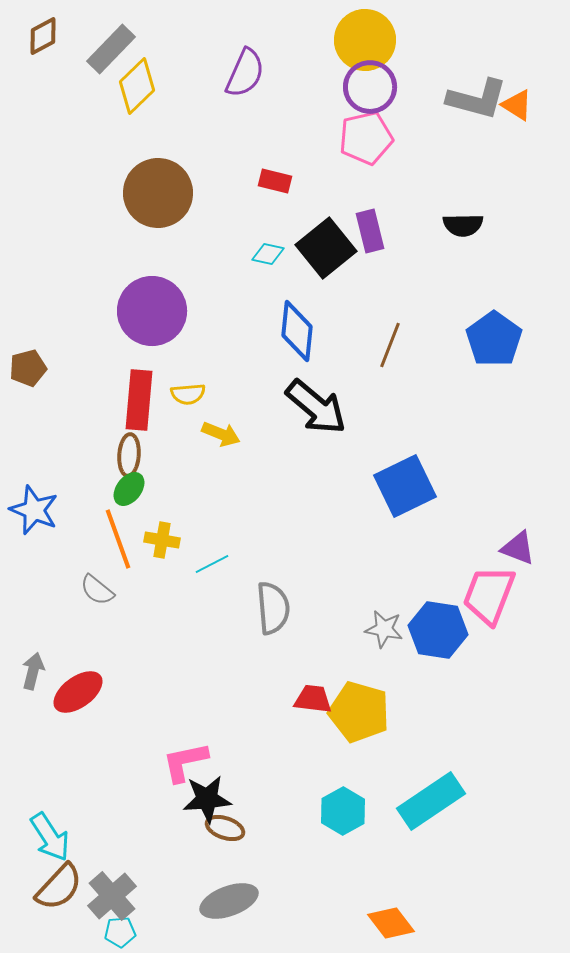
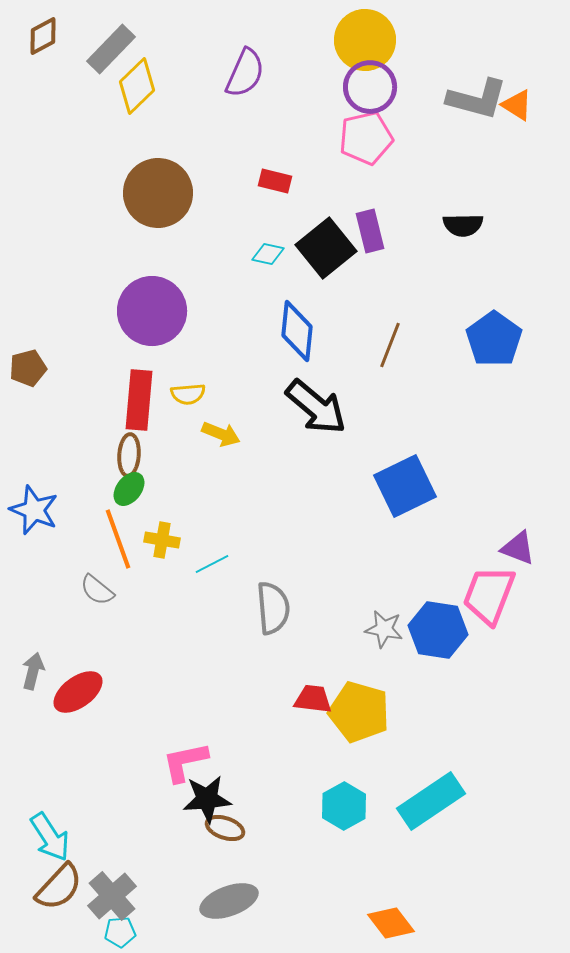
cyan hexagon at (343, 811): moved 1 px right, 5 px up
